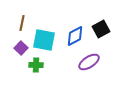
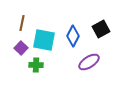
blue diamond: moved 2 px left; rotated 35 degrees counterclockwise
